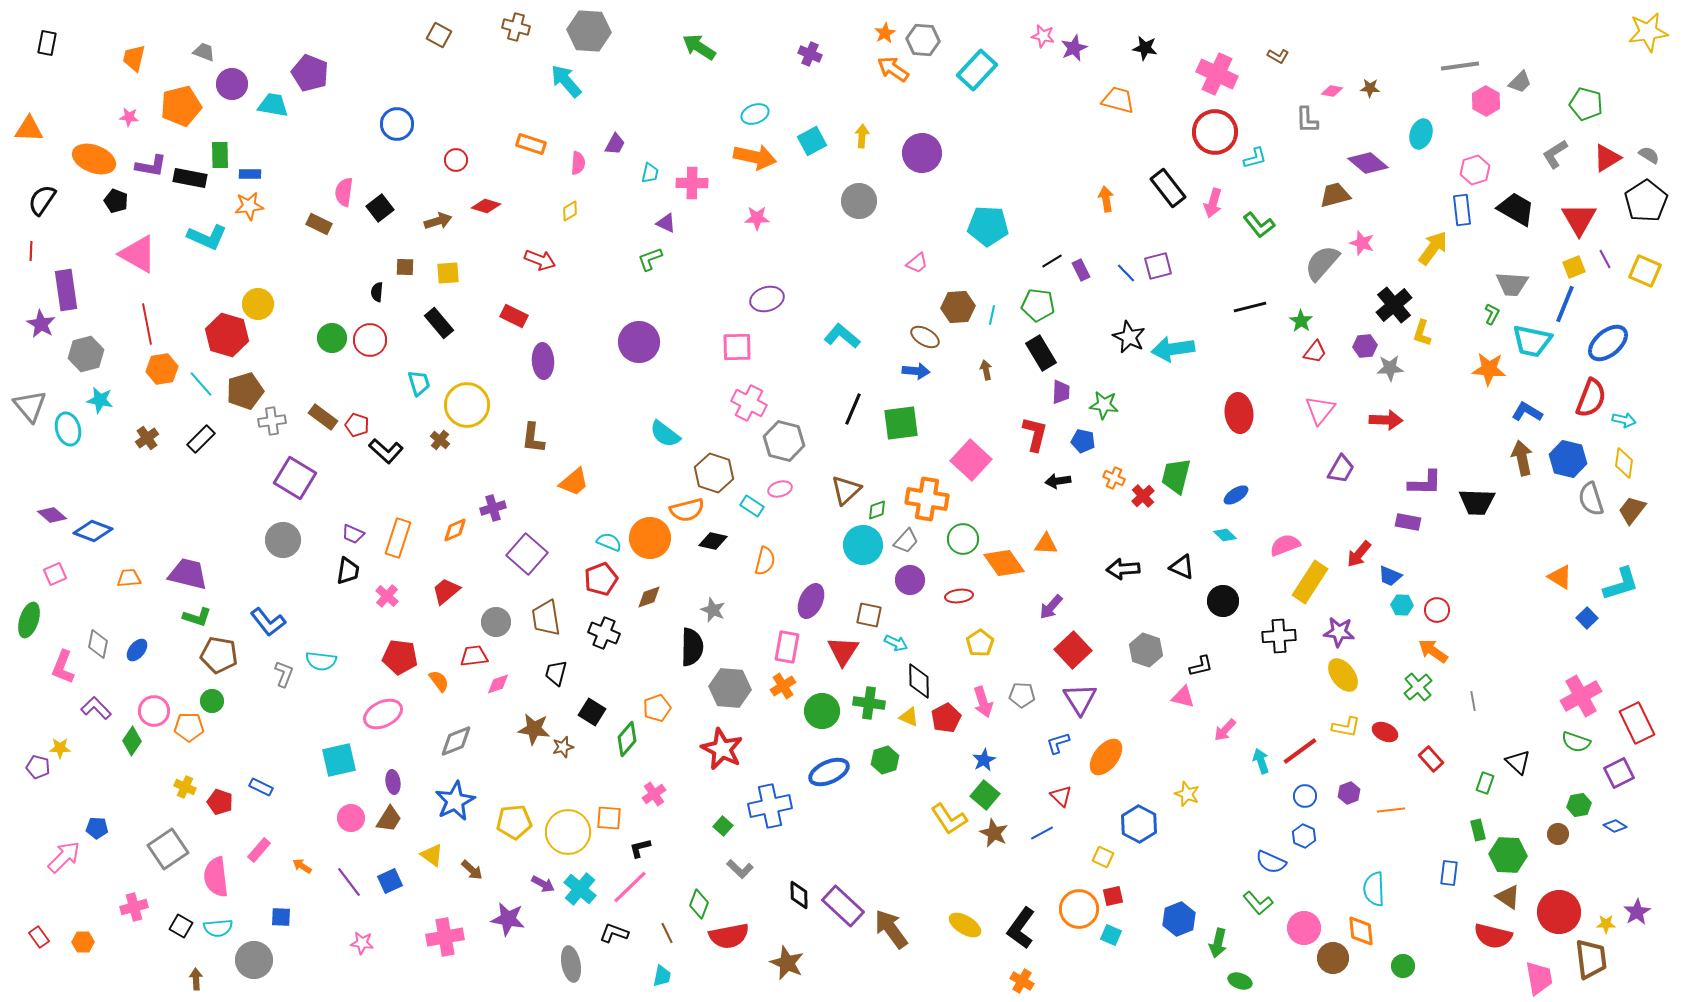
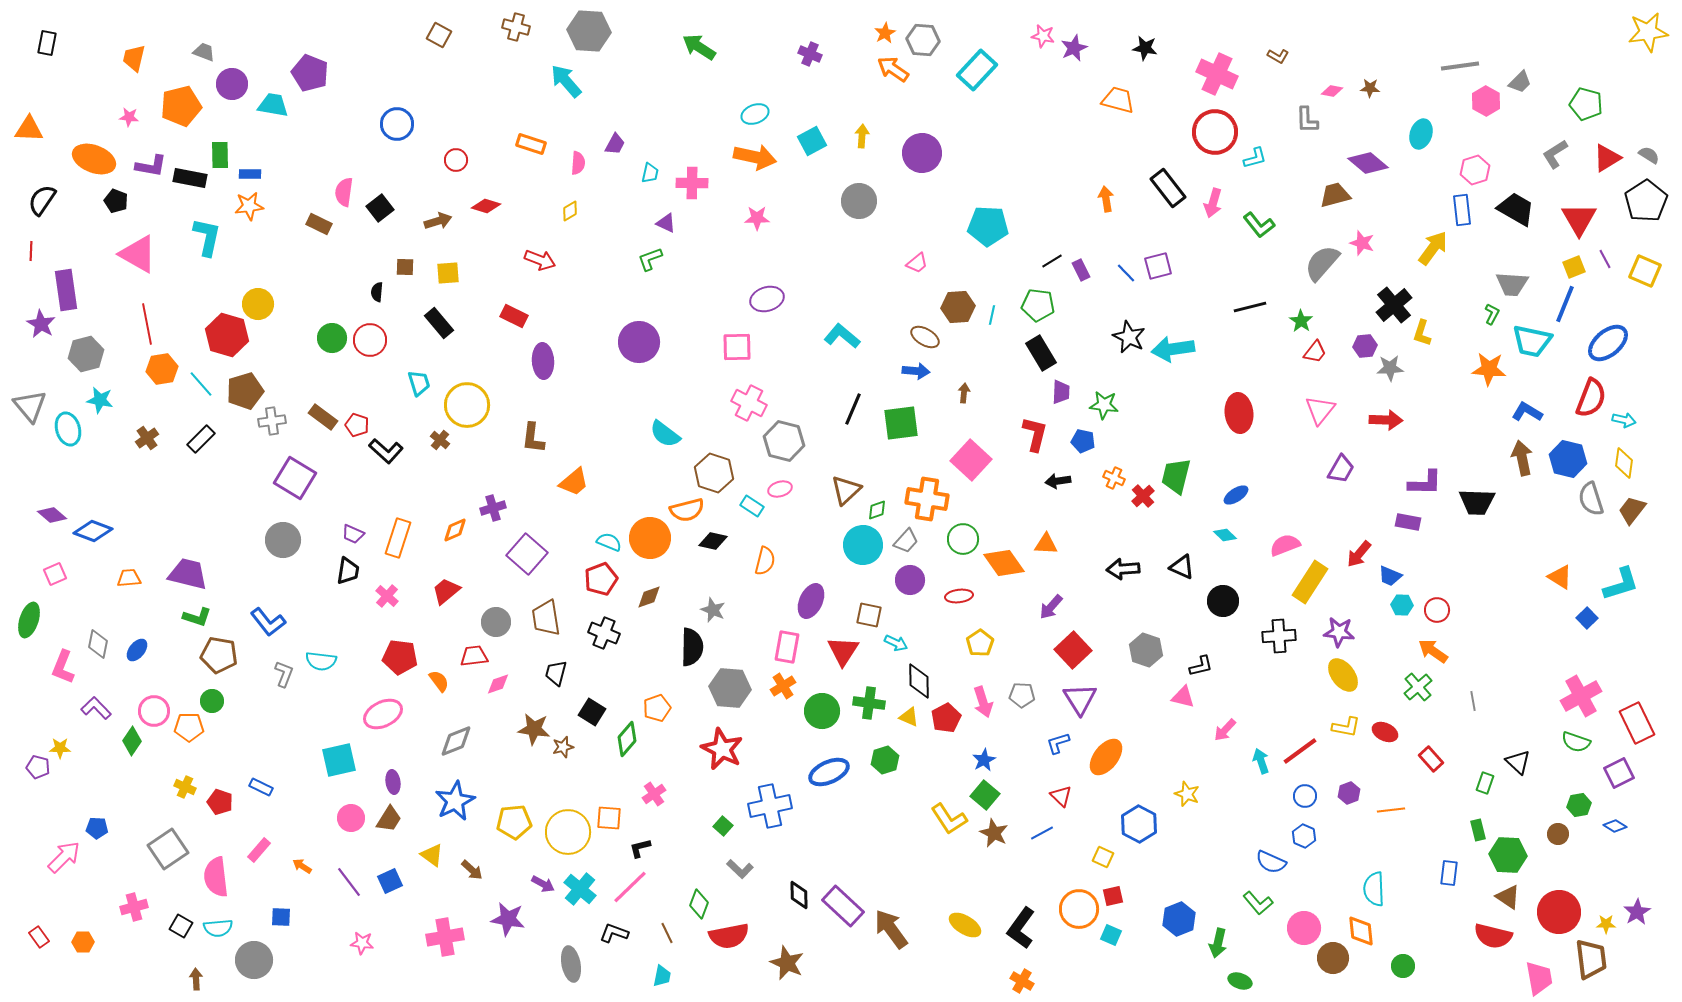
cyan L-shape at (207, 237): rotated 102 degrees counterclockwise
brown arrow at (986, 370): moved 22 px left, 23 px down; rotated 18 degrees clockwise
